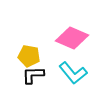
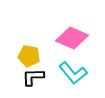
black L-shape: moved 2 px down
